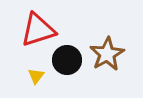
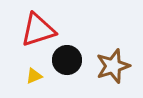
brown star: moved 6 px right, 12 px down; rotated 12 degrees clockwise
yellow triangle: moved 2 px left; rotated 30 degrees clockwise
